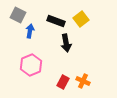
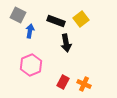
orange cross: moved 1 px right, 3 px down
